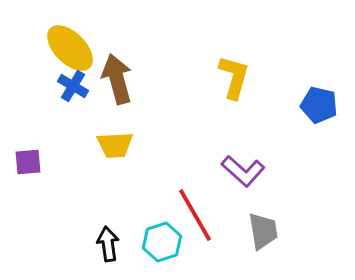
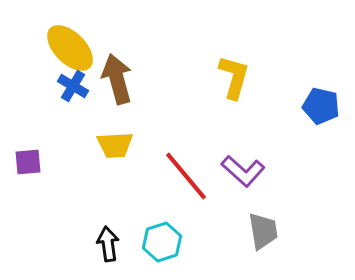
blue pentagon: moved 2 px right, 1 px down
red line: moved 9 px left, 39 px up; rotated 10 degrees counterclockwise
